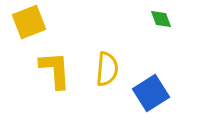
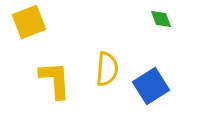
yellow L-shape: moved 10 px down
blue square: moved 7 px up
